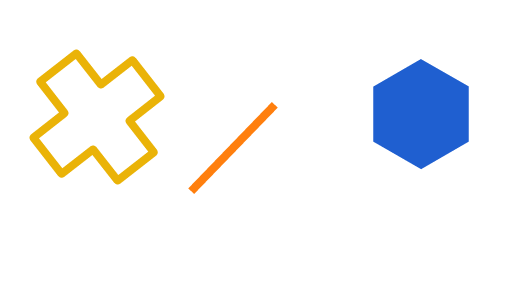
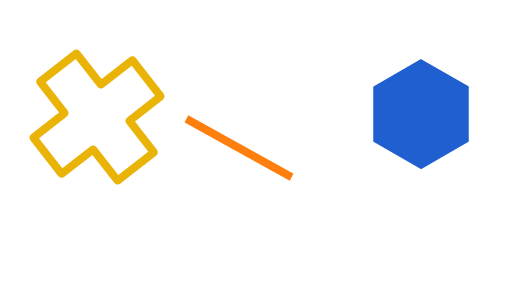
orange line: moved 6 px right; rotated 75 degrees clockwise
